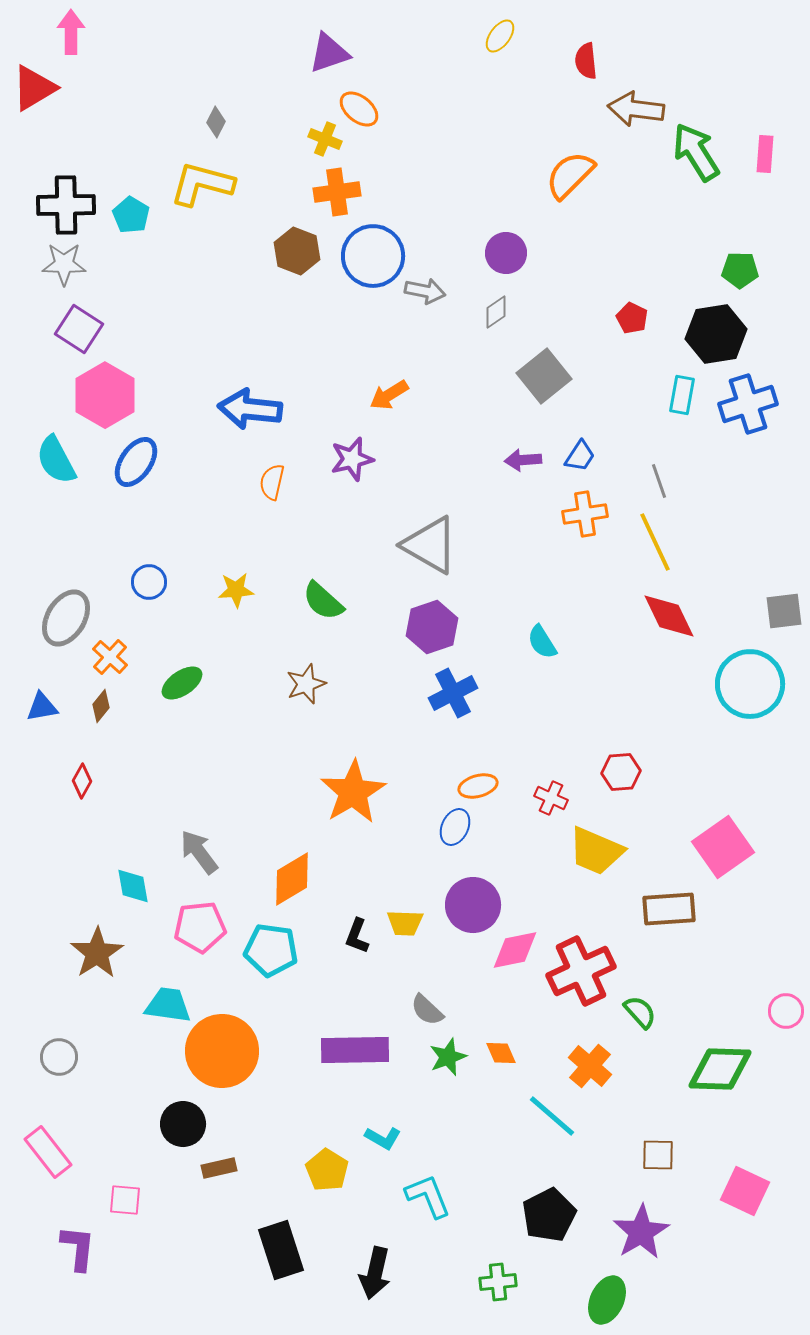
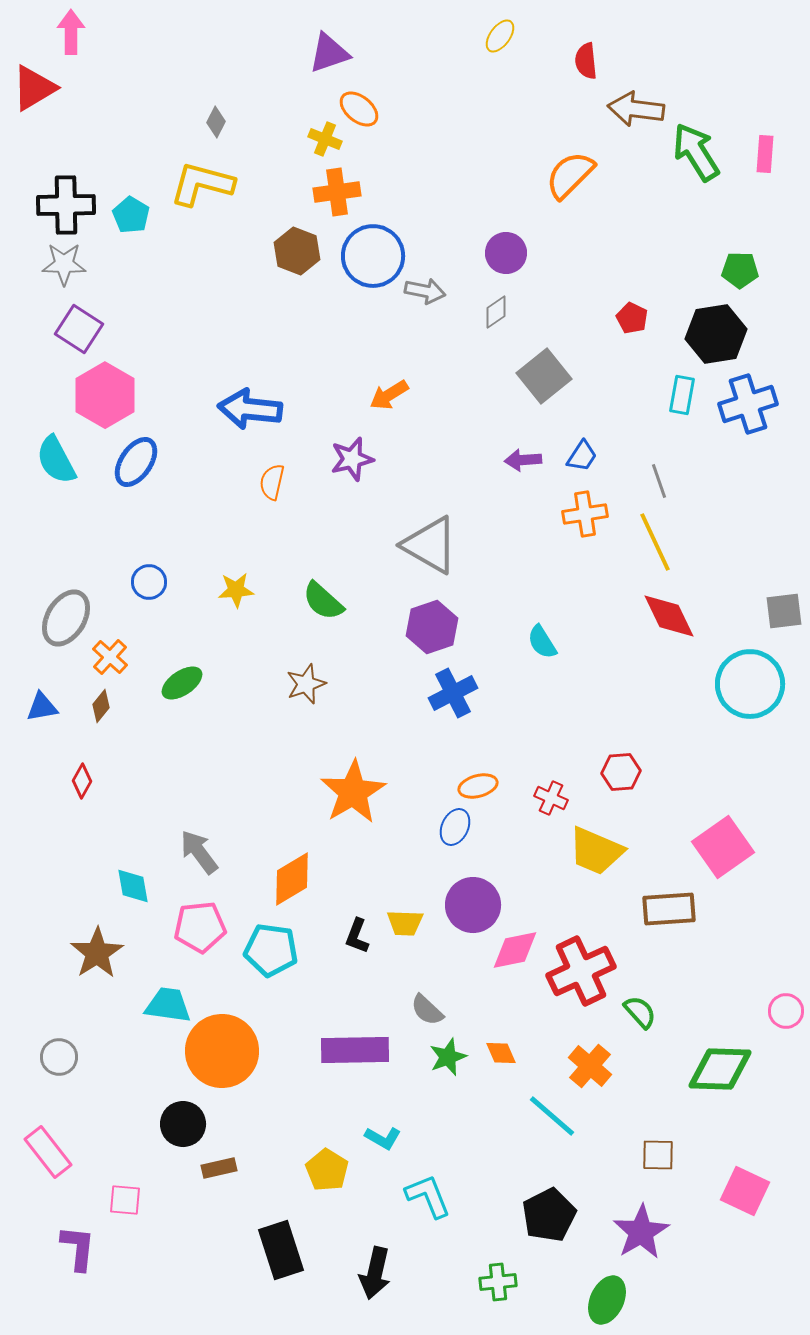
blue trapezoid at (580, 456): moved 2 px right
